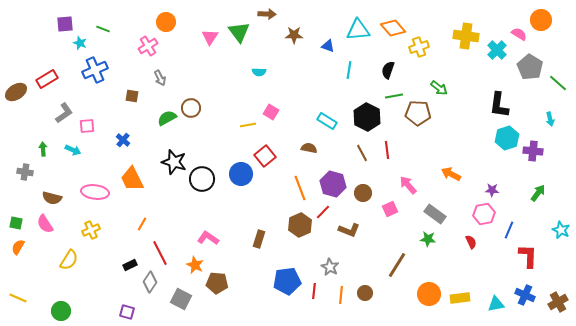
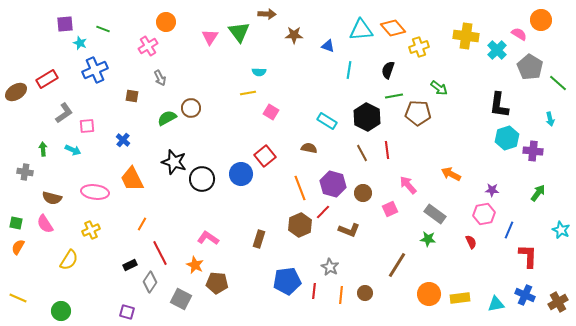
cyan triangle at (358, 30): moved 3 px right
yellow line at (248, 125): moved 32 px up
